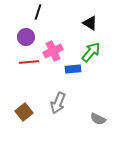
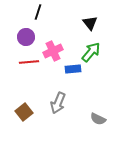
black triangle: rotated 21 degrees clockwise
